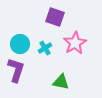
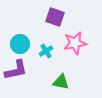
pink star: rotated 20 degrees clockwise
cyan cross: moved 1 px right, 3 px down
purple L-shape: rotated 60 degrees clockwise
